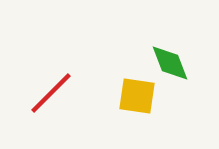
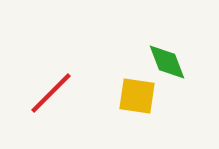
green diamond: moved 3 px left, 1 px up
